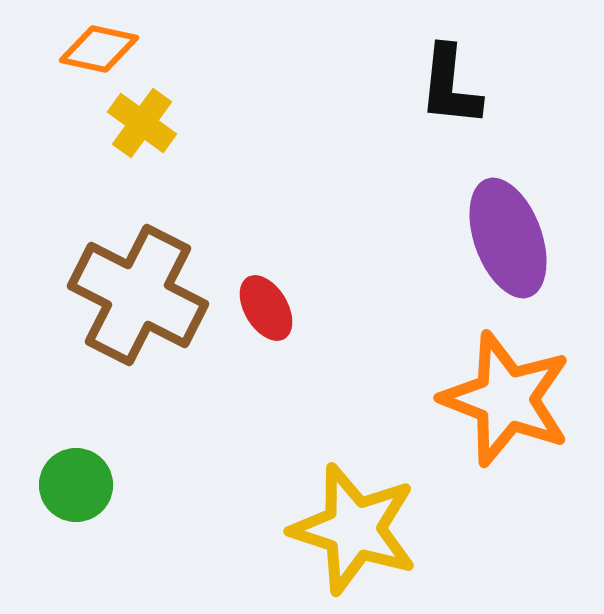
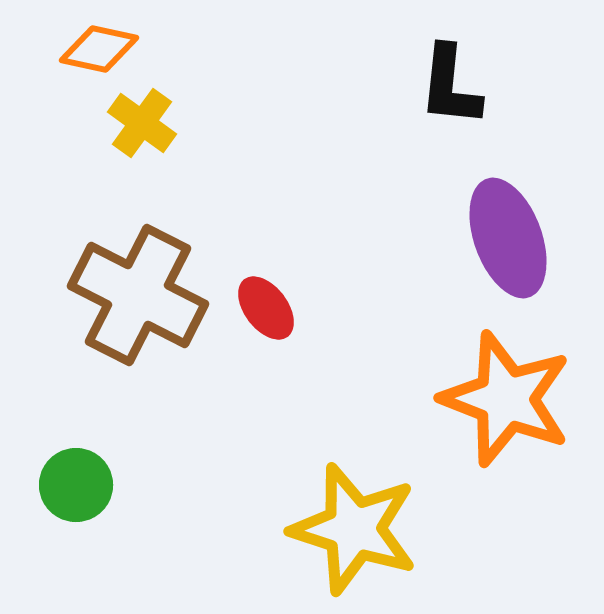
red ellipse: rotated 6 degrees counterclockwise
